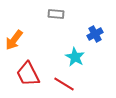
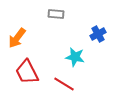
blue cross: moved 3 px right
orange arrow: moved 3 px right, 2 px up
cyan star: rotated 18 degrees counterclockwise
red trapezoid: moved 1 px left, 2 px up
